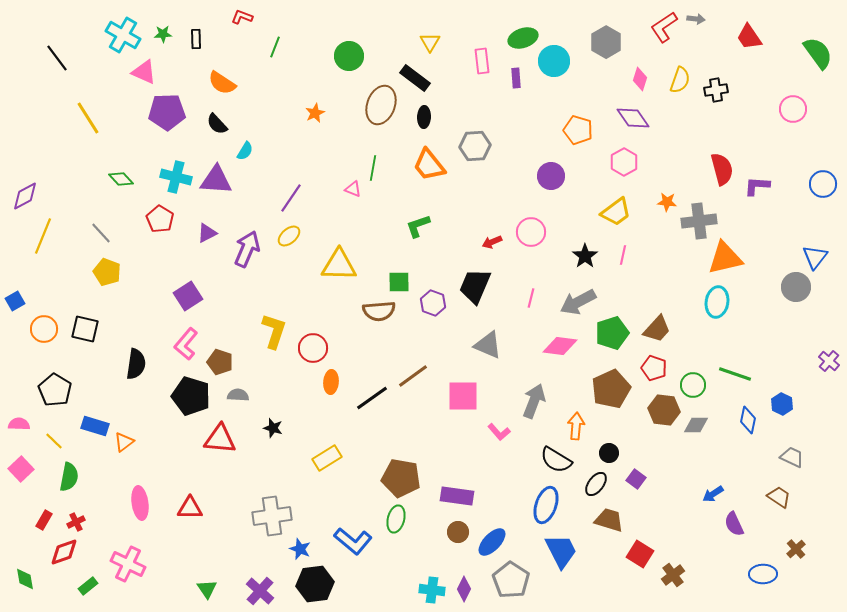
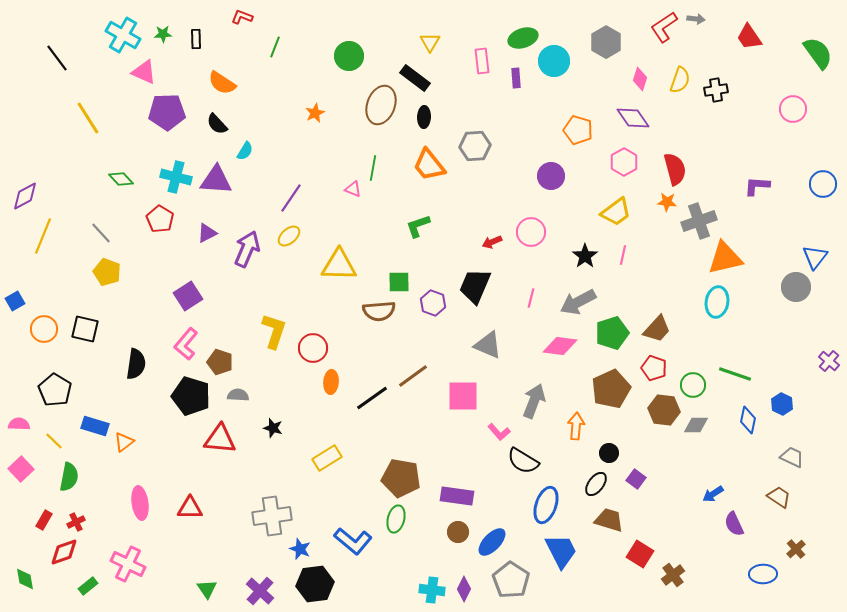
red semicircle at (722, 169): moved 47 px left
gray cross at (699, 221): rotated 12 degrees counterclockwise
black semicircle at (556, 460): moved 33 px left, 1 px down
